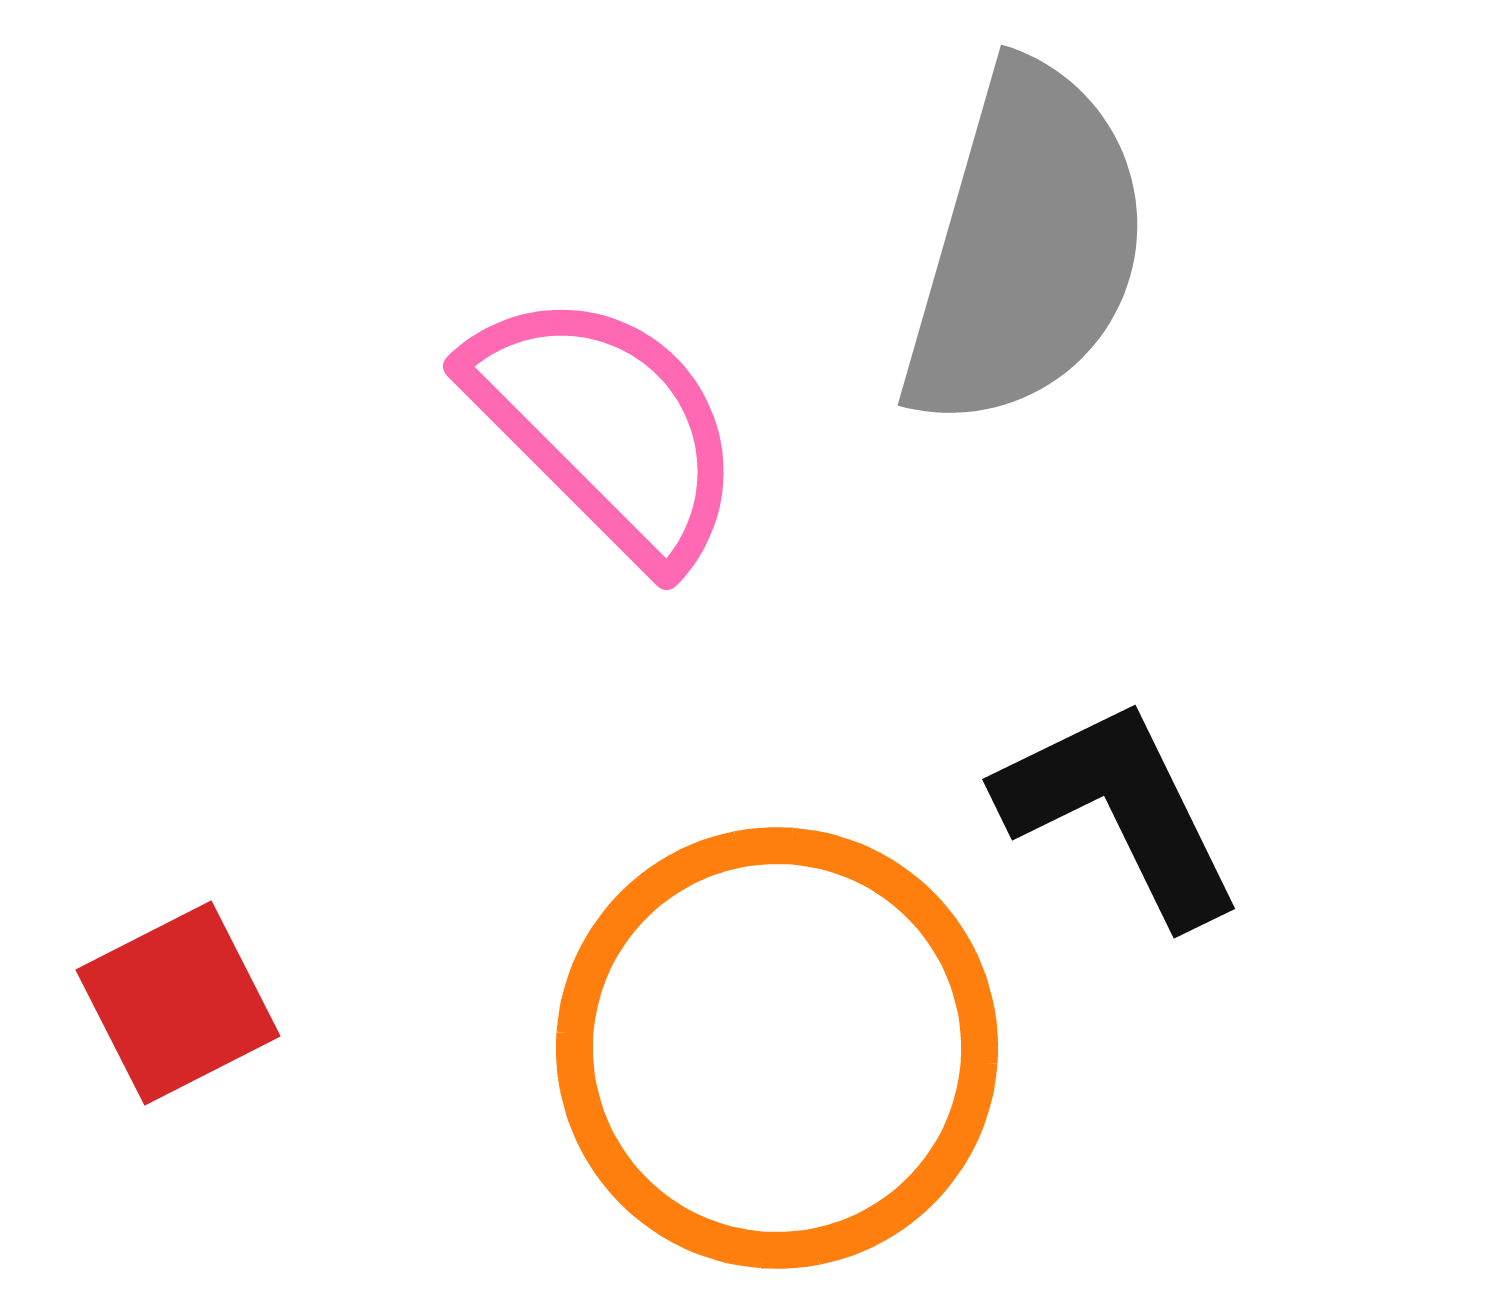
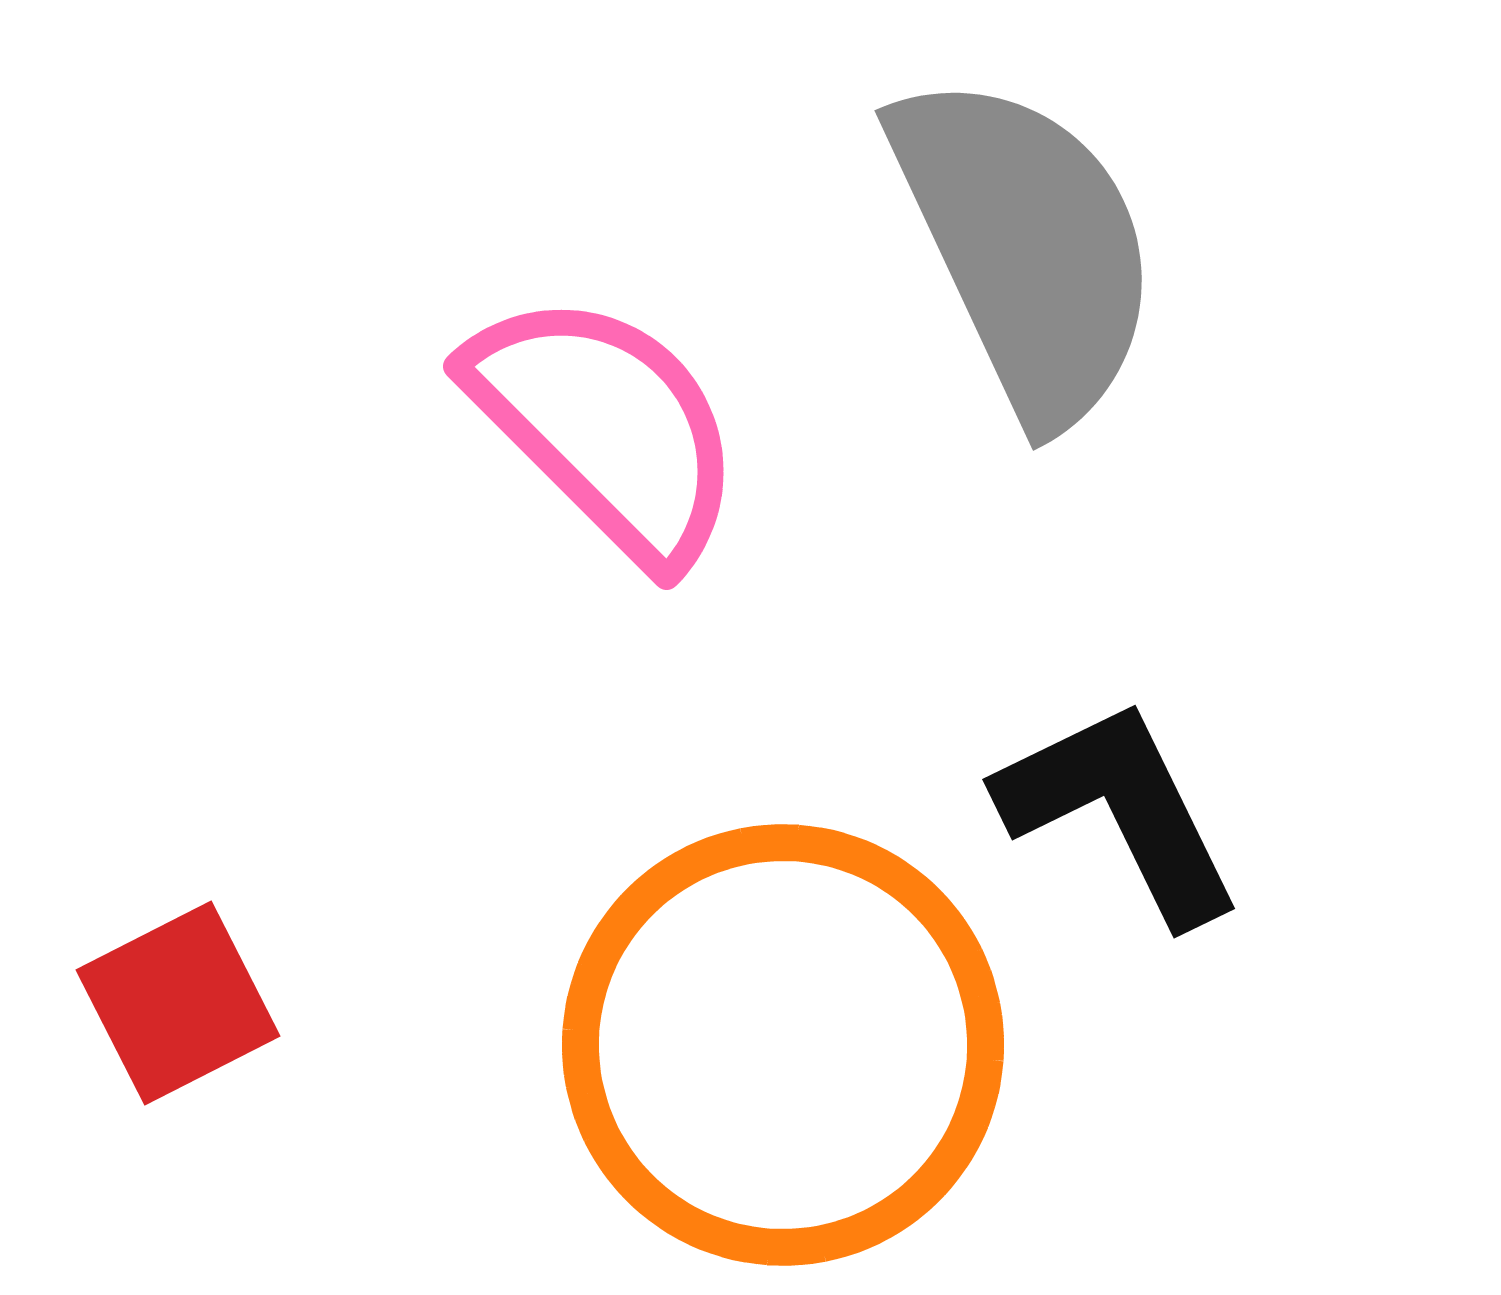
gray semicircle: rotated 41 degrees counterclockwise
orange circle: moved 6 px right, 3 px up
